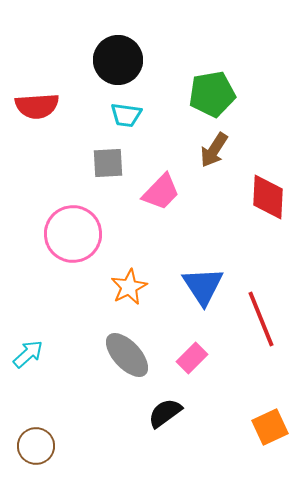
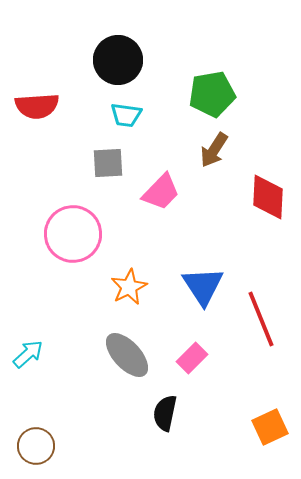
black semicircle: rotated 42 degrees counterclockwise
